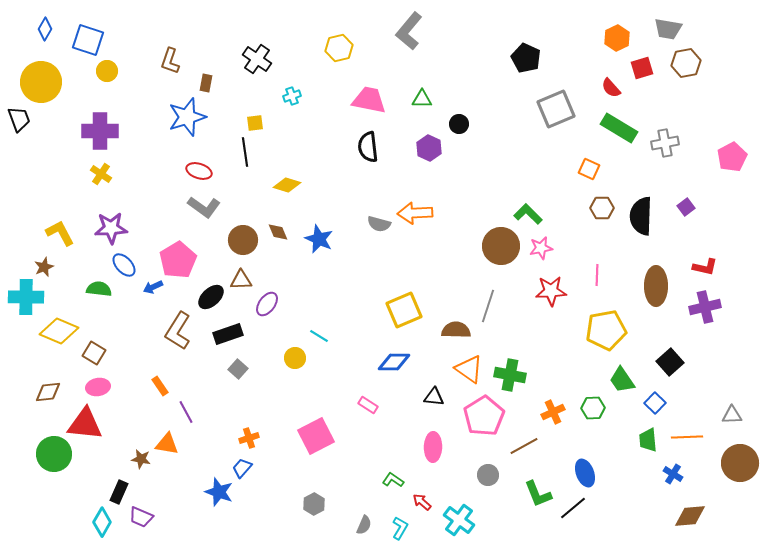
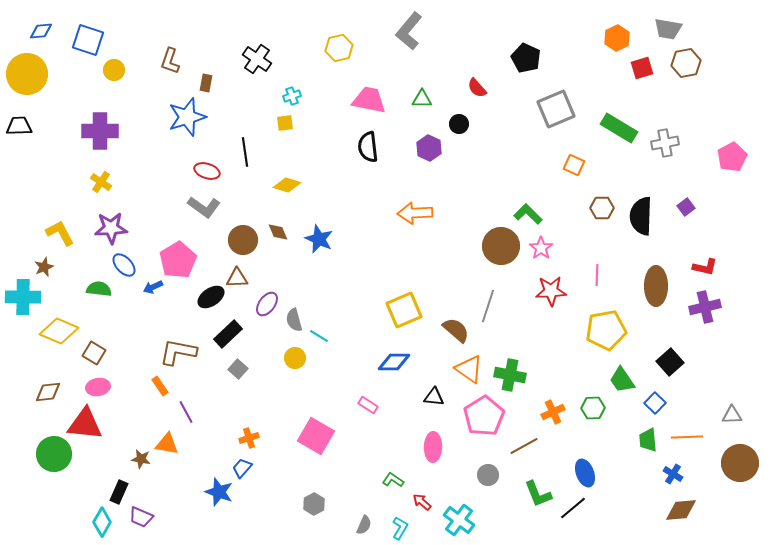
blue diamond at (45, 29): moved 4 px left, 2 px down; rotated 55 degrees clockwise
yellow circle at (107, 71): moved 7 px right, 1 px up
yellow circle at (41, 82): moved 14 px left, 8 px up
red semicircle at (611, 88): moved 134 px left
black trapezoid at (19, 119): moved 7 px down; rotated 72 degrees counterclockwise
yellow square at (255, 123): moved 30 px right
orange square at (589, 169): moved 15 px left, 4 px up
red ellipse at (199, 171): moved 8 px right
yellow cross at (101, 174): moved 8 px down
gray semicircle at (379, 224): moved 85 px left, 96 px down; rotated 60 degrees clockwise
pink star at (541, 248): rotated 25 degrees counterclockwise
brown triangle at (241, 280): moved 4 px left, 2 px up
cyan cross at (26, 297): moved 3 px left
black ellipse at (211, 297): rotated 8 degrees clockwise
brown semicircle at (456, 330): rotated 40 degrees clockwise
brown L-shape at (178, 331): moved 21 px down; rotated 69 degrees clockwise
black rectangle at (228, 334): rotated 24 degrees counterclockwise
pink square at (316, 436): rotated 33 degrees counterclockwise
brown diamond at (690, 516): moved 9 px left, 6 px up
